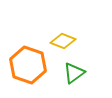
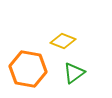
orange hexagon: moved 4 px down; rotated 9 degrees counterclockwise
